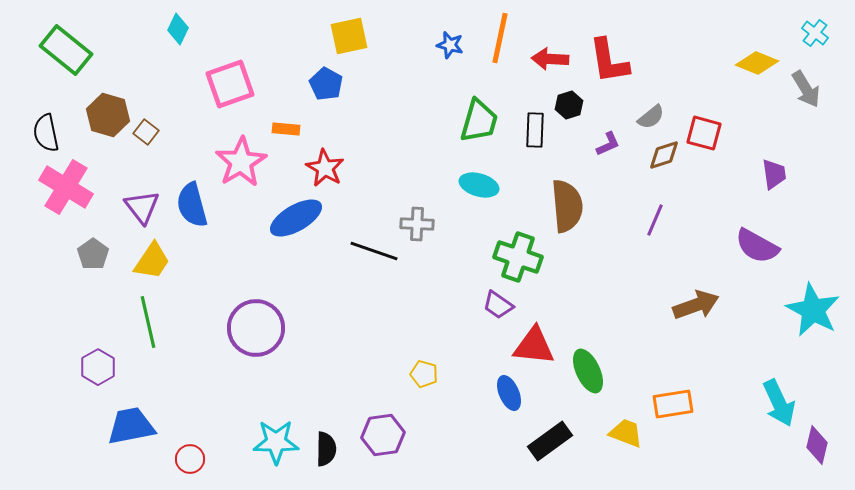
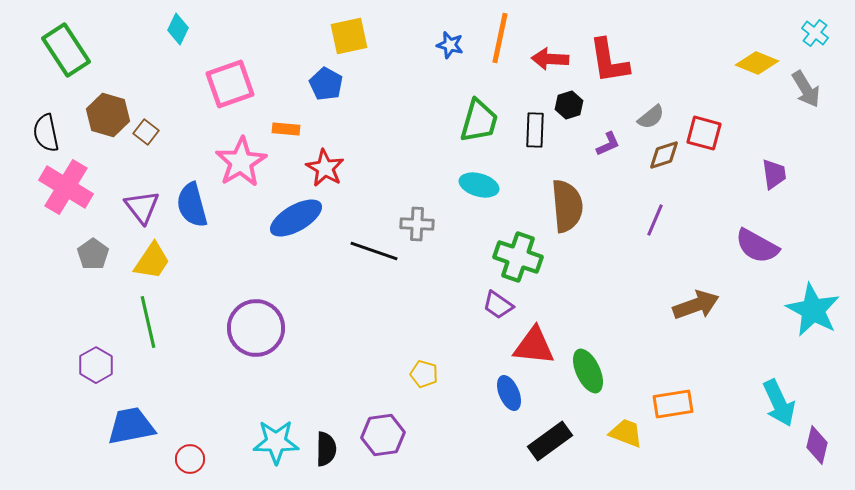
green rectangle at (66, 50): rotated 18 degrees clockwise
purple hexagon at (98, 367): moved 2 px left, 2 px up
